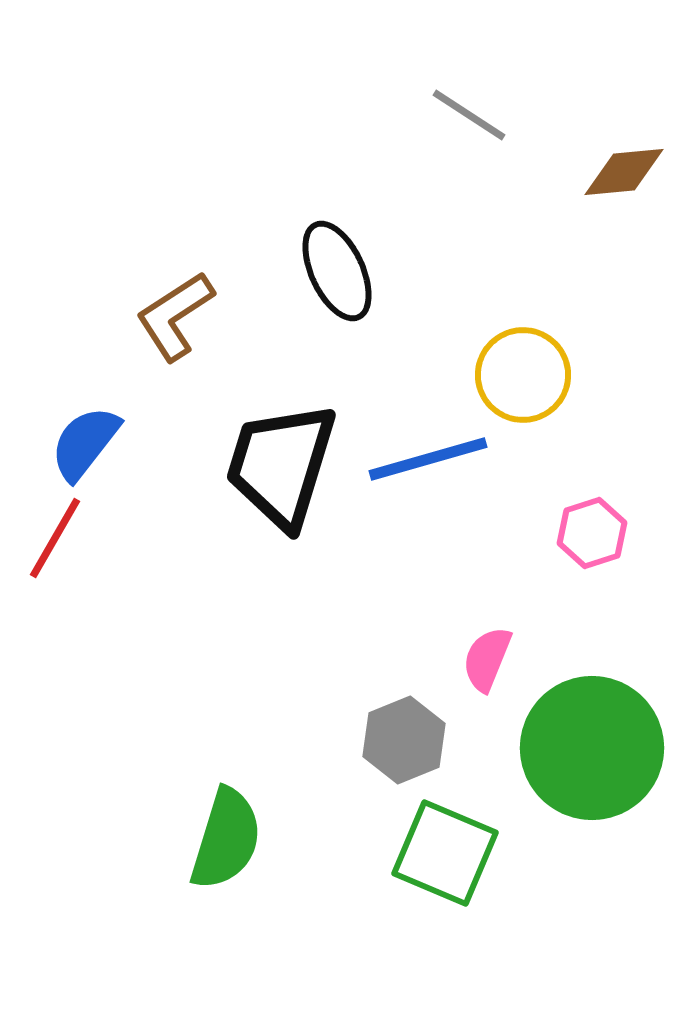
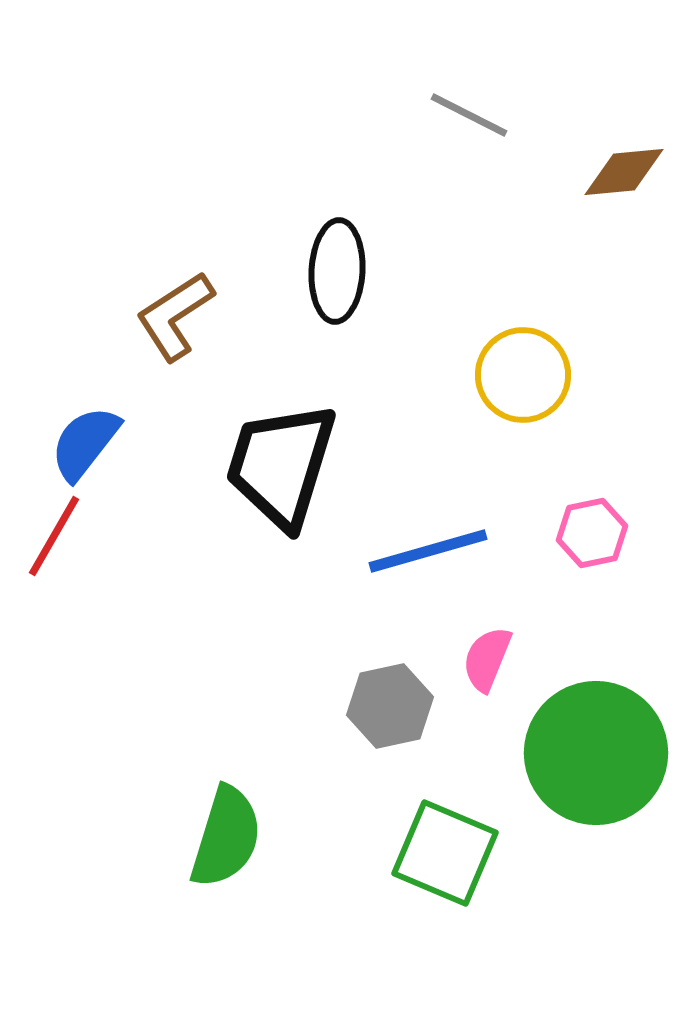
gray line: rotated 6 degrees counterclockwise
black ellipse: rotated 28 degrees clockwise
blue line: moved 92 px down
pink hexagon: rotated 6 degrees clockwise
red line: moved 1 px left, 2 px up
gray hexagon: moved 14 px left, 34 px up; rotated 10 degrees clockwise
green circle: moved 4 px right, 5 px down
green semicircle: moved 2 px up
